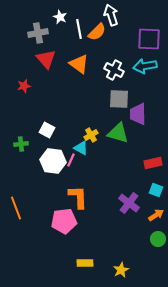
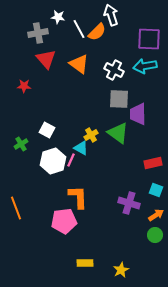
white star: moved 2 px left; rotated 16 degrees counterclockwise
white line: rotated 18 degrees counterclockwise
red star: rotated 16 degrees clockwise
green triangle: rotated 20 degrees clockwise
green cross: rotated 24 degrees counterclockwise
white hexagon: rotated 25 degrees counterclockwise
purple cross: rotated 20 degrees counterclockwise
green circle: moved 3 px left, 4 px up
